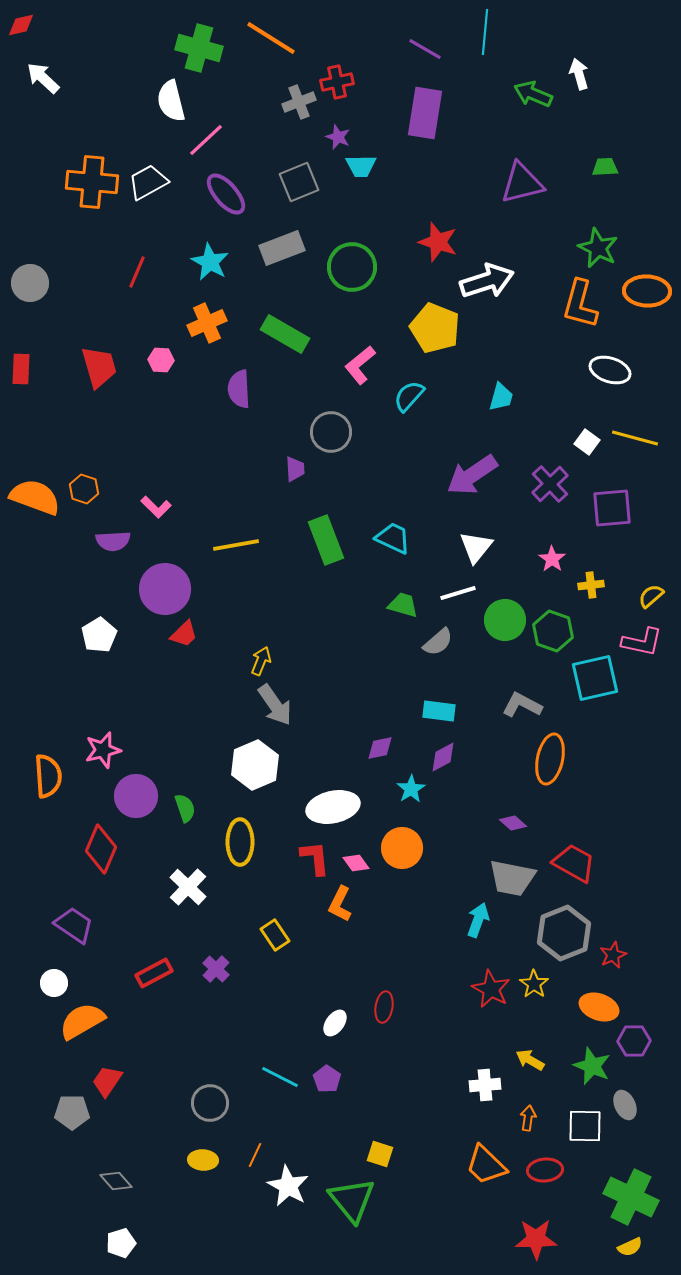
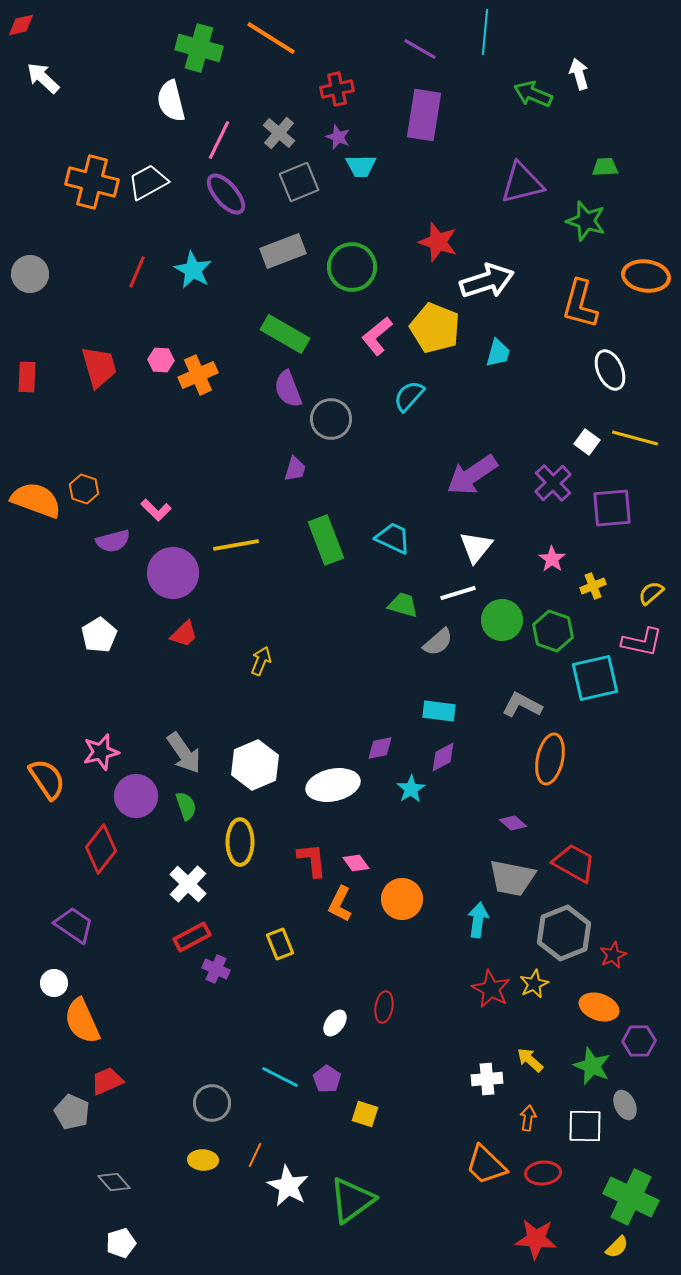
purple line at (425, 49): moved 5 px left
red cross at (337, 82): moved 7 px down
gray cross at (299, 102): moved 20 px left, 31 px down; rotated 28 degrees counterclockwise
purple rectangle at (425, 113): moved 1 px left, 2 px down
pink line at (206, 140): moved 13 px right; rotated 21 degrees counterclockwise
orange cross at (92, 182): rotated 9 degrees clockwise
gray rectangle at (282, 248): moved 1 px right, 3 px down
green star at (598, 248): moved 12 px left, 27 px up; rotated 9 degrees counterclockwise
cyan star at (210, 262): moved 17 px left, 8 px down
gray circle at (30, 283): moved 9 px up
orange ellipse at (647, 291): moved 1 px left, 15 px up; rotated 6 degrees clockwise
orange cross at (207, 323): moved 9 px left, 52 px down
pink L-shape at (360, 365): moved 17 px right, 29 px up
red rectangle at (21, 369): moved 6 px right, 8 px down
white ellipse at (610, 370): rotated 48 degrees clockwise
purple semicircle at (239, 389): moved 49 px right; rotated 18 degrees counterclockwise
cyan trapezoid at (501, 397): moved 3 px left, 44 px up
gray circle at (331, 432): moved 13 px up
purple trapezoid at (295, 469): rotated 20 degrees clockwise
purple cross at (550, 484): moved 3 px right, 1 px up
orange semicircle at (35, 497): moved 1 px right, 3 px down
pink L-shape at (156, 507): moved 3 px down
purple semicircle at (113, 541): rotated 12 degrees counterclockwise
yellow cross at (591, 585): moved 2 px right, 1 px down; rotated 15 degrees counterclockwise
purple circle at (165, 589): moved 8 px right, 16 px up
yellow semicircle at (651, 596): moved 3 px up
green circle at (505, 620): moved 3 px left
gray arrow at (275, 705): moved 91 px left, 48 px down
pink star at (103, 750): moved 2 px left, 2 px down
orange semicircle at (48, 776): moved 1 px left, 3 px down; rotated 30 degrees counterclockwise
white ellipse at (333, 807): moved 22 px up
green semicircle at (185, 808): moved 1 px right, 2 px up
orange circle at (402, 848): moved 51 px down
red diamond at (101, 849): rotated 15 degrees clockwise
red L-shape at (315, 858): moved 3 px left, 2 px down
white cross at (188, 887): moved 3 px up
cyan arrow at (478, 920): rotated 12 degrees counterclockwise
yellow rectangle at (275, 935): moved 5 px right, 9 px down; rotated 12 degrees clockwise
purple cross at (216, 969): rotated 20 degrees counterclockwise
red rectangle at (154, 973): moved 38 px right, 36 px up
yellow star at (534, 984): rotated 12 degrees clockwise
orange semicircle at (82, 1021): rotated 84 degrees counterclockwise
purple hexagon at (634, 1041): moved 5 px right
yellow arrow at (530, 1060): rotated 12 degrees clockwise
red trapezoid at (107, 1081): rotated 32 degrees clockwise
white cross at (485, 1085): moved 2 px right, 6 px up
gray circle at (210, 1103): moved 2 px right
gray pentagon at (72, 1112): rotated 24 degrees clockwise
yellow square at (380, 1154): moved 15 px left, 40 px up
red ellipse at (545, 1170): moved 2 px left, 3 px down
gray diamond at (116, 1181): moved 2 px left, 1 px down
green triangle at (352, 1200): rotated 33 degrees clockwise
red star at (536, 1239): rotated 6 degrees clockwise
yellow semicircle at (630, 1247): moved 13 px left; rotated 20 degrees counterclockwise
